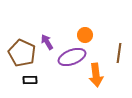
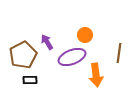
brown pentagon: moved 1 px right, 2 px down; rotated 20 degrees clockwise
